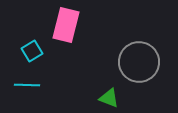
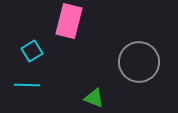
pink rectangle: moved 3 px right, 4 px up
green triangle: moved 15 px left
